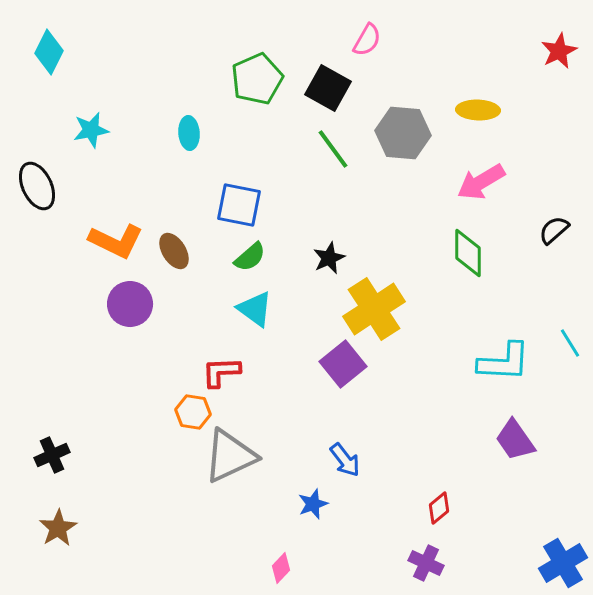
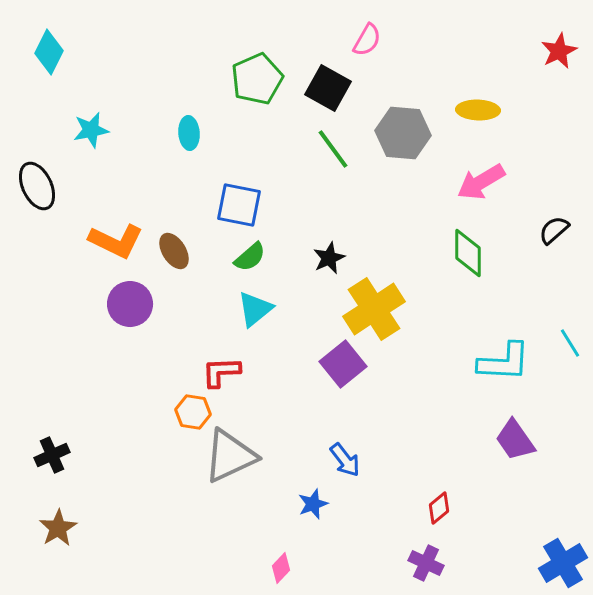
cyan triangle: rotated 45 degrees clockwise
